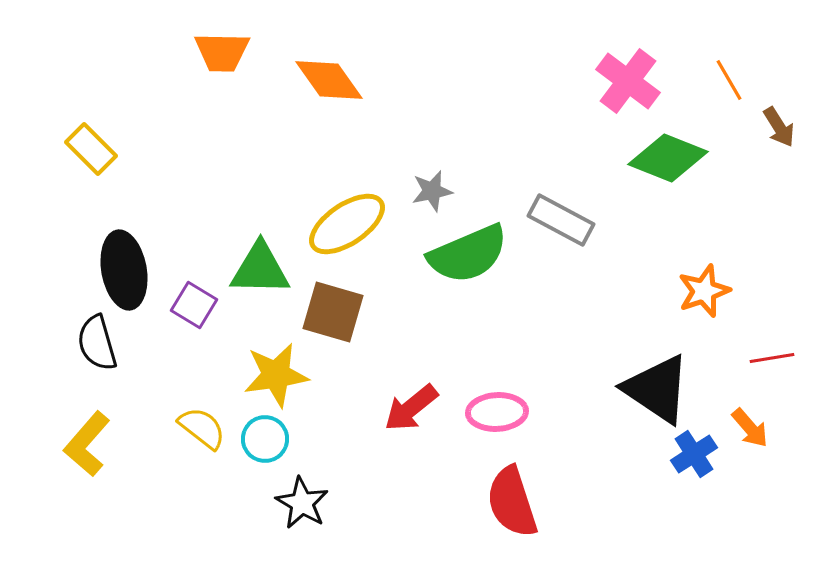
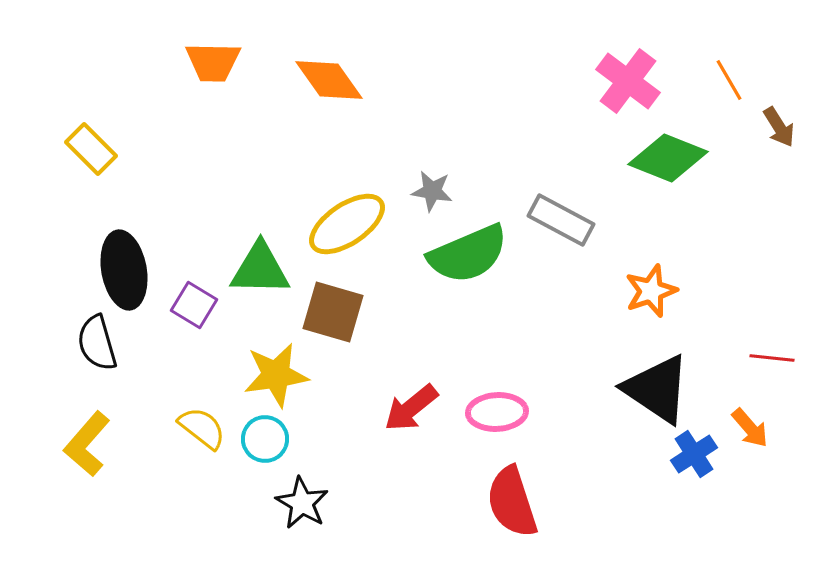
orange trapezoid: moved 9 px left, 10 px down
gray star: rotated 21 degrees clockwise
orange star: moved 53 px left
red line: rotated 15 degrees clockwise
